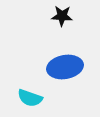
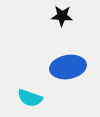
blue ellipse: moved 3 px right
